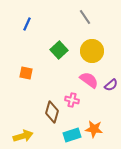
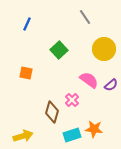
yellow circle: moved 12 px right, 2 px up
pink cross: rotated 32 degrees clockwise
